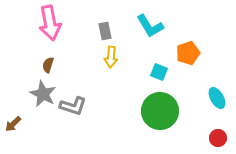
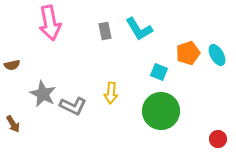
cyan L-shape: moved 11 px left, 3 px down
yellow arrow: moved 36 px down
brown semicircle: moved 36 px left; rotated 119 degrees counterclockwise
cyan ellipse: moved 43 px up
gray L-shape: rotated 8 degrees clockwise
green circle: moved 1 px right
brown arrow: rotated 78 degrees counterclockwise
red circle: moved 1 px down
